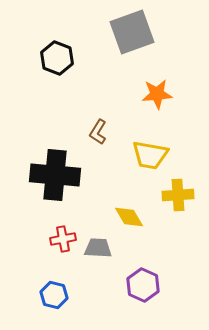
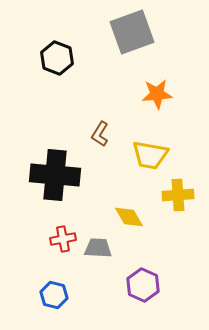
brown L-shape: moved 2 px right, 2 px down
